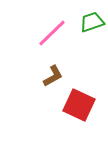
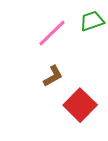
green trapezoid: moved 1 px up
red square: moved 1 px right; rotated 20 degrees clockwise
